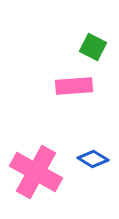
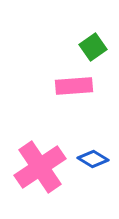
green square: rotated 28 degrees clockwise
pink cross: moved 4 px right, 5 px up; rotated 27 degrees clockwise
